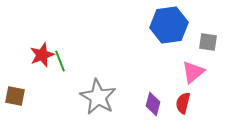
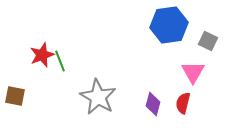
gray square: moved 1 px up; rotated 18 degrees clockwise
pink triangle: rotated 20 degrees counterclockwise
